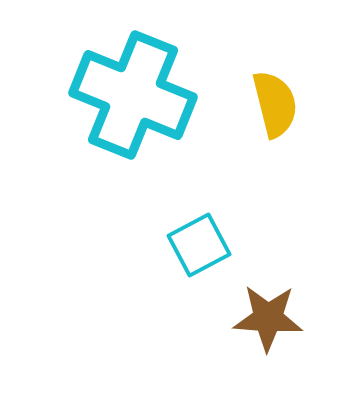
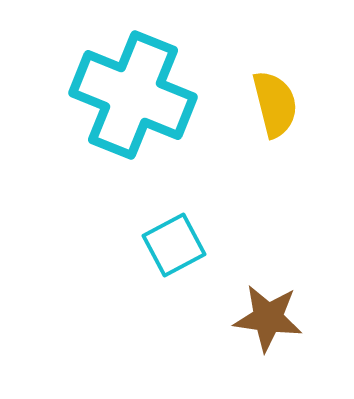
cyan square: moved 25 px left
brown star: rotated 4 degrees clockwise
